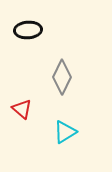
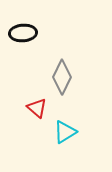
black ellipse: moved 5 px left, 3 px down
red triangle: moved 15 px right, 1 px up
